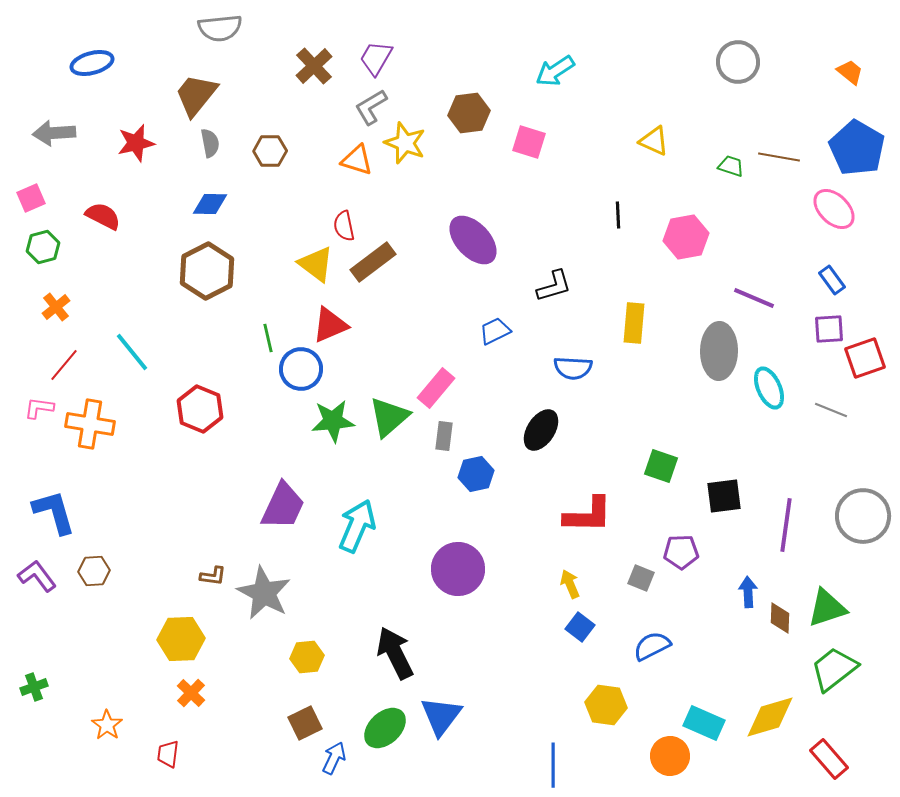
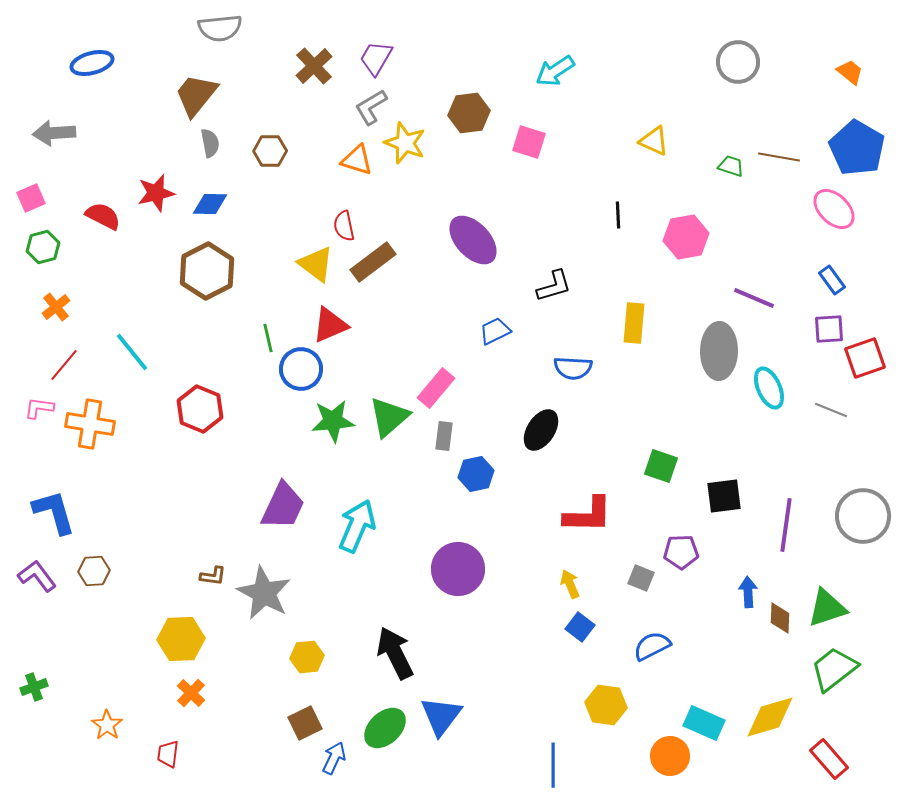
red star at (136, 143): moved 20 px right, 50 px down
